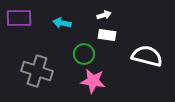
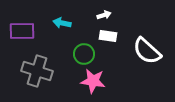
purple rectangle: moved 3 px right, 13 px down
white rectangle: moved 1 px right, 1 px down
white semicircle: moved 5 px up; rotated 152 degrees counterclockwise
